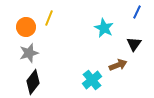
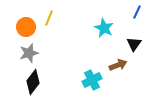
cyan cross: rotated 12 degrees clockwise
